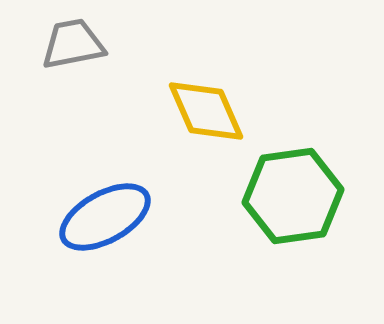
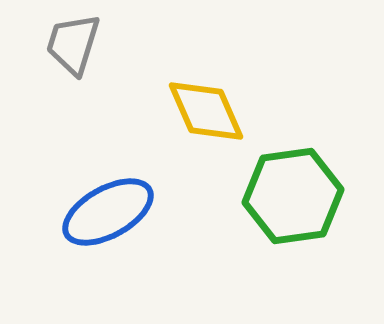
gray trapezoid: rotated 62 degrees counterclockwise
blue ellipse: moved 3 px right, 5 px up
